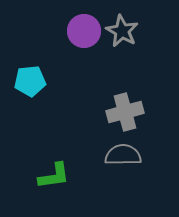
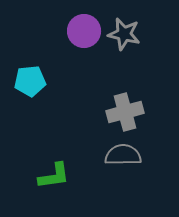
gray star: moved 2 px right, 3 px down; rotated 16 degrees counterclockwise
